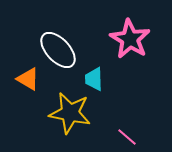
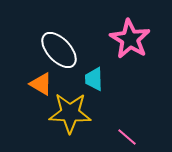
white ellipse: moved 1 px right
orange triangle: moved 13 px right, 5 px down
yellow star: rotated 9 degrees counterclockwise
